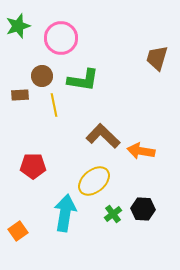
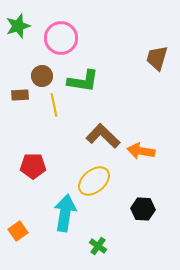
green L-shape: moved 1 px down
green cross: moved 15 px left, 32 px down; rotated 18 degrees counterclockwise
